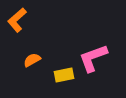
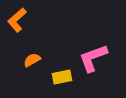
yellow rectangle: moved 2 px left, 2 px down
